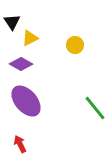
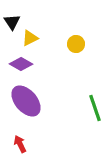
yellow circle: moved 1 px right, 1 px up
green line: rotated 20 degrees clockwise
